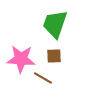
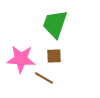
brown line: moved 1 px right
